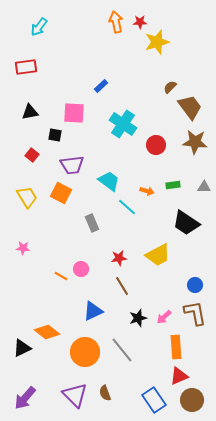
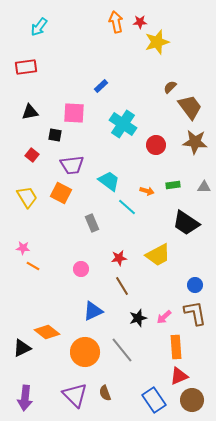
orange line at (61, 276): moved 28 px left, 10 px up
purple arrow at (25, 398): rotated 35 degrees counterclockwise
